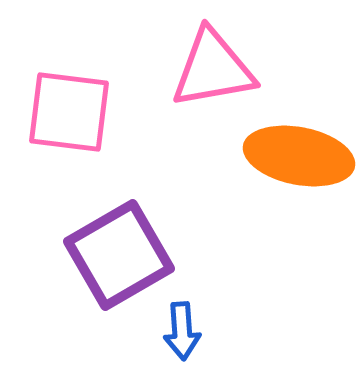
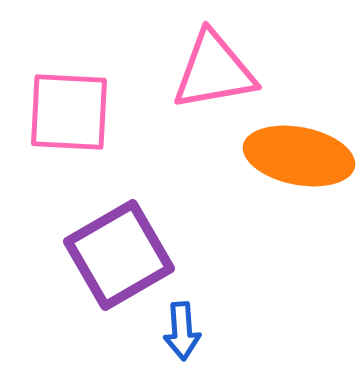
pink triangle: moved 1 px right, 2 px down
pink square: rotated 4 degrees counterclockwise
